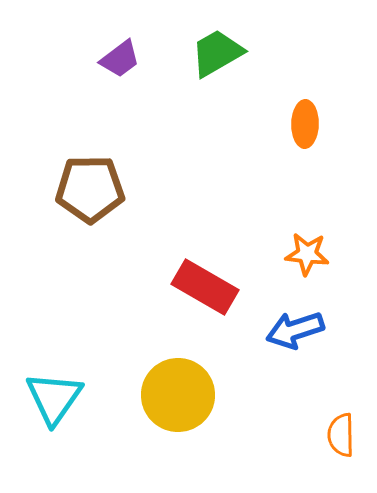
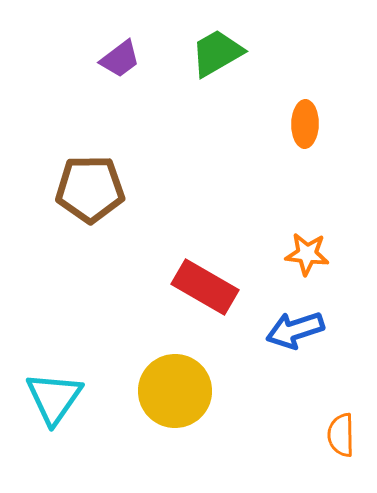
yellow circle: moved 3 px left, 4 px up
